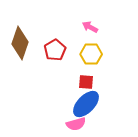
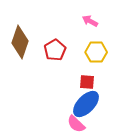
pink arrow: moved 6 px up
brown diamond: moved 1 px up
yellow hexagon: moved 5 px right, 2 px up
red square: moved 1 px right
pink semicircle: rotated 60 degrees clockwise
